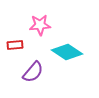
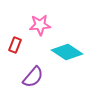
red rectangle: rotated 63 degrees counterclockwise
purple semicircle: moved 5 px down
